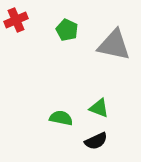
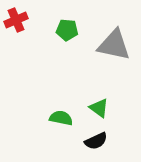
green pentagon: rotated 20 degrees counterclockwise
green triangle: rotated 15 degrees clockwise
